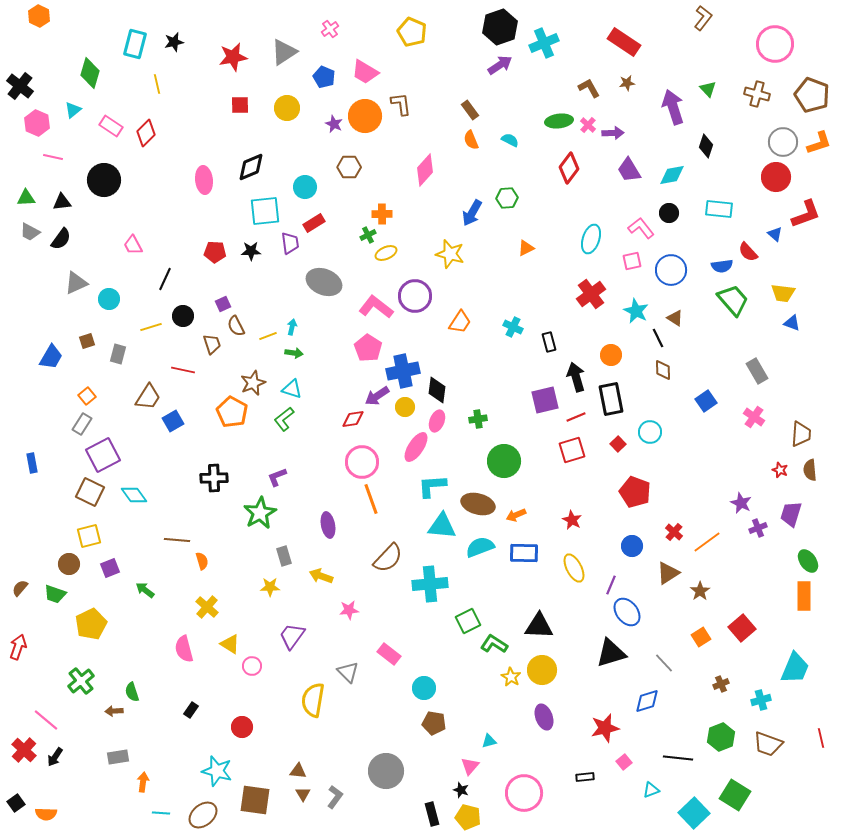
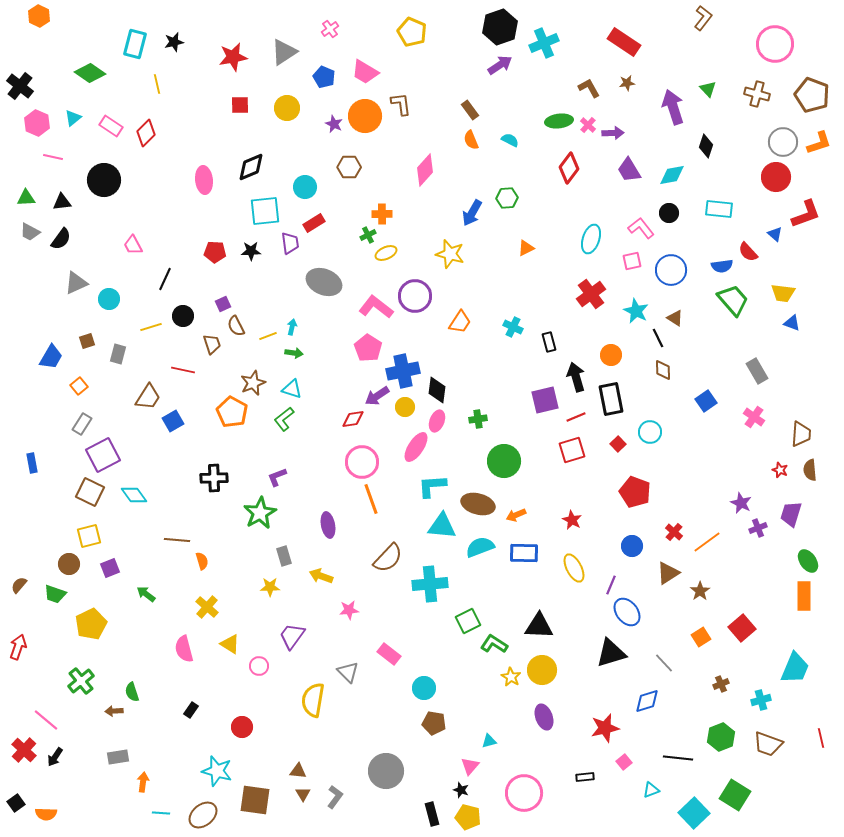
green diamond at (90, 73): rotated 72 degrees counterclockwise
cyan triangle at (73, 110): moved 8 px down
orange square at (87, 396): moved 8 px left, 10 px up
brown semicircle at (20, 588): moved 1 px left, 3 px up
green arrow at (145, 590): moved 1 px right, 4 px down
pink circle at (252, 666): moved 7 px right
